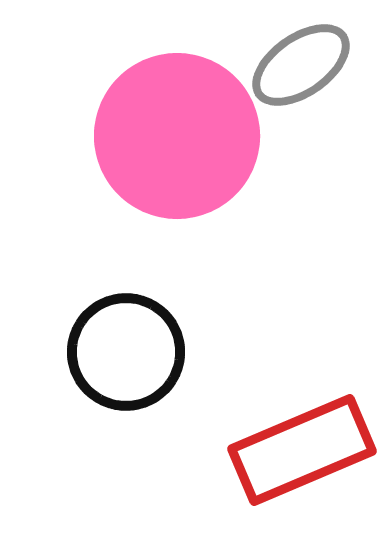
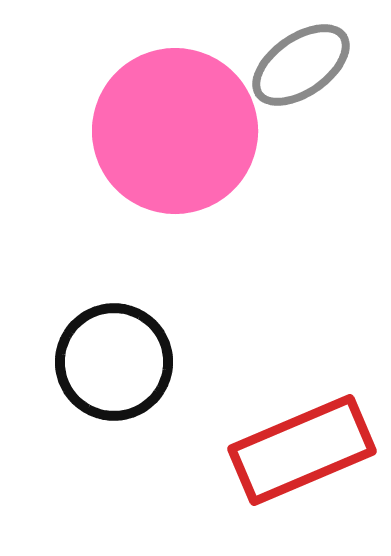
pink circle: moved 2 px left, 5 px up
black circle: moved 12 px left, 10 px down
